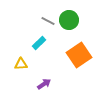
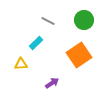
green circle: moved 15 px right
cyan rectangle: moved 3 px left
purple arrow: moved 8 px right, 1 px up
